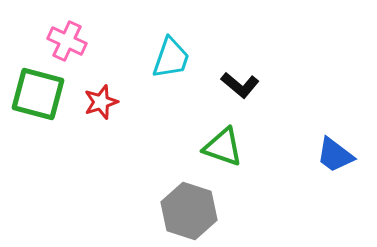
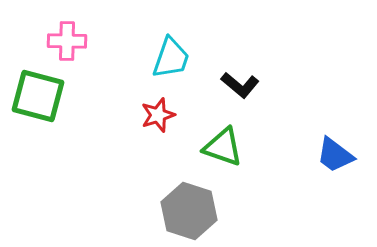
pink cross: rotated 24 degrees counterclockwise
green square: moved 2 px down
red star: moved 57 px right, 13 px down
